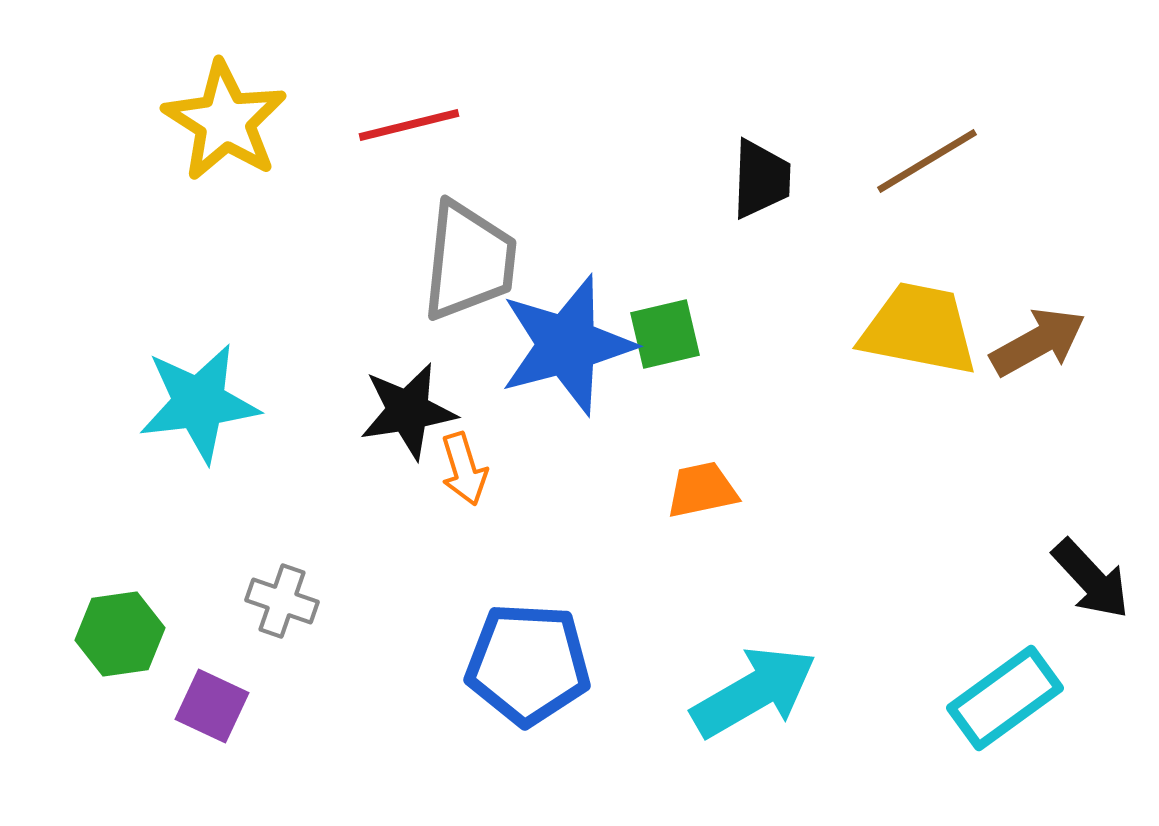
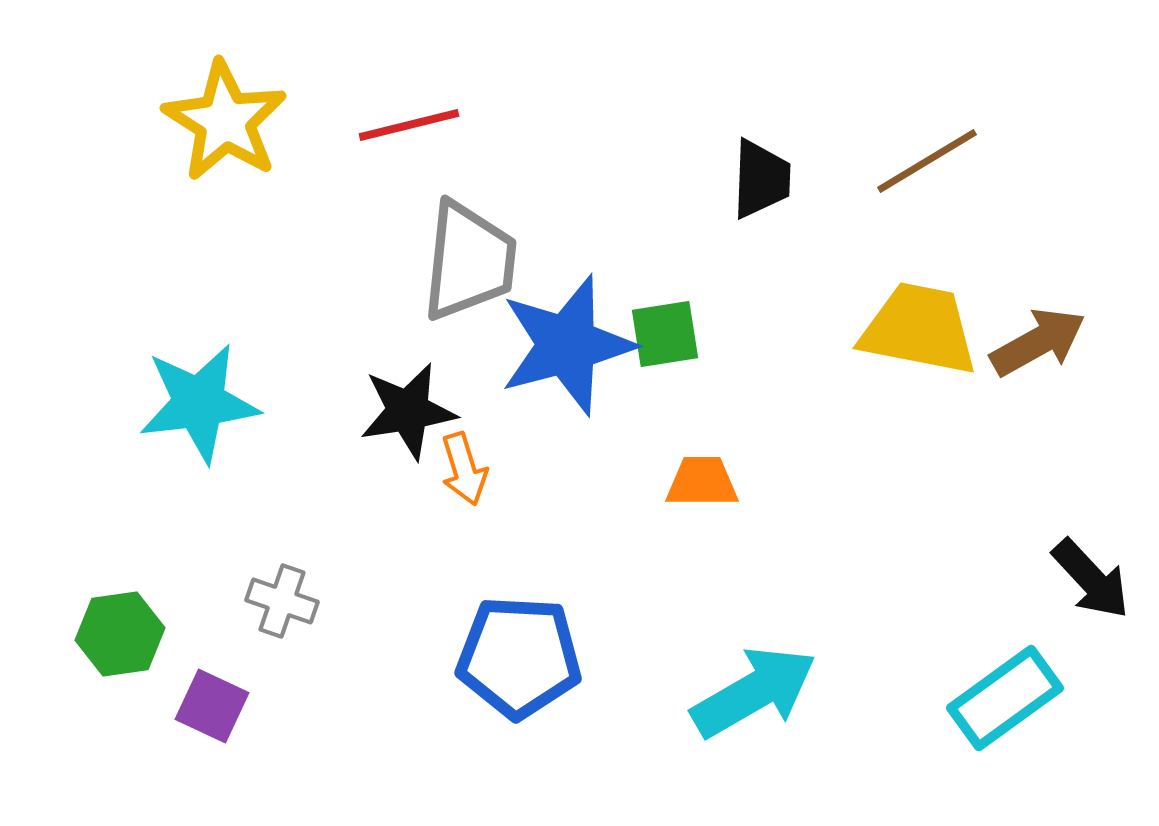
green square: rotated 4 degrees clockwise
orange trapezoid: moved 8 px up; rotated 12 degrees clockwise
blue pentagon: moved 9 px left, 7 px up
